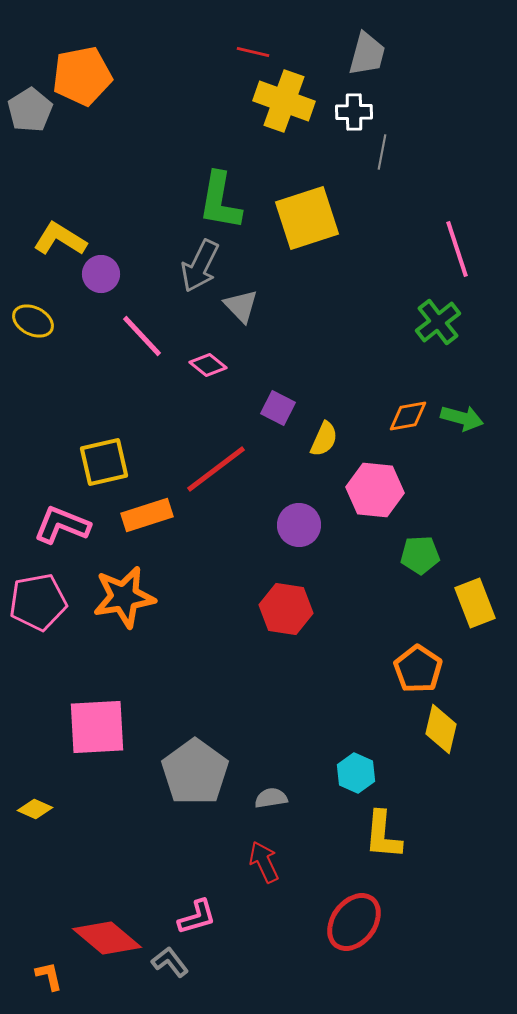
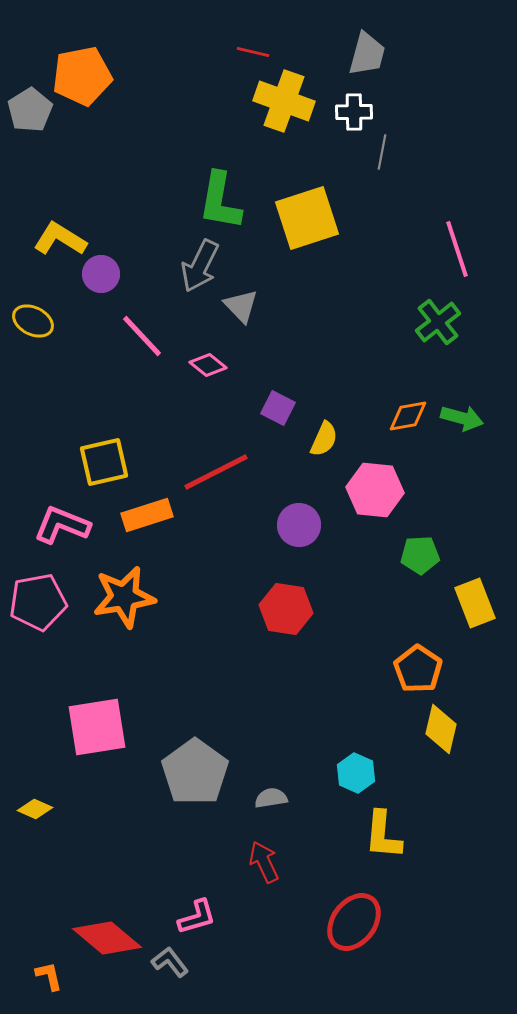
red line at (216, 469): moved 3 px down; rotated 10 degrees clockwise
pink square at (97, 727): rotated 6 degrees counterclockwise
